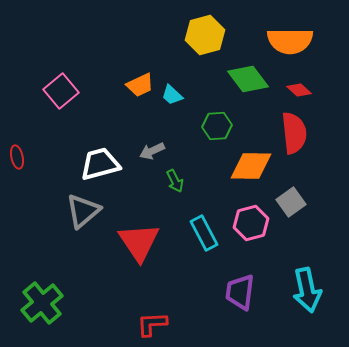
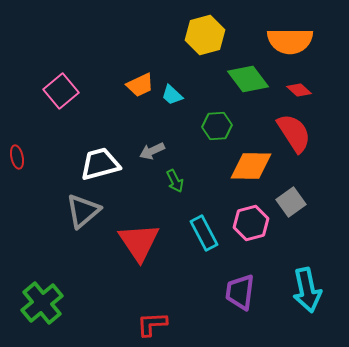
red semicircle: rotated 27 degrees counterclockwise
